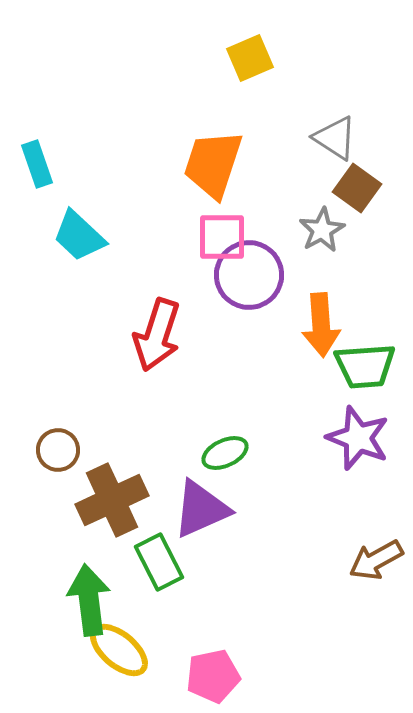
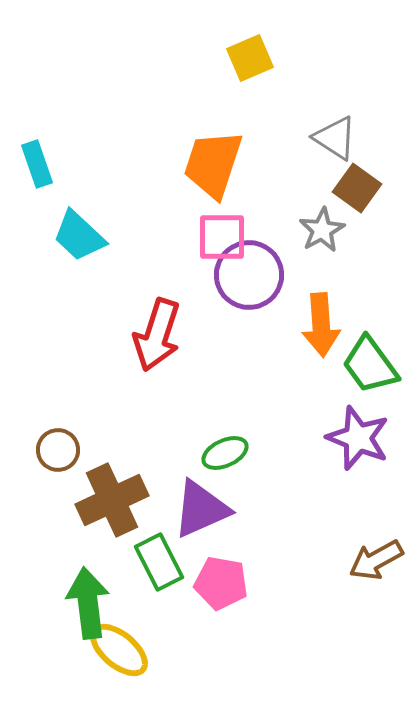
green trapezoid: moved 5 px right, 1 px up; rotated 58 degrees clockwise
green arrow: moved 1 px left, 3 px down
pink pentagon: moved 8 px right, 93 px up; rotated 22 degrees clockwise
